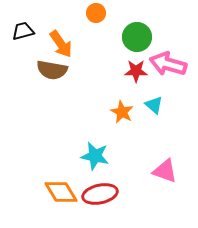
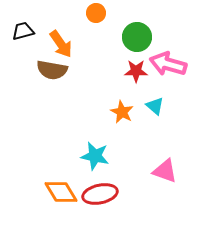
cyan triangle: moved 1 px right, 1 px down
